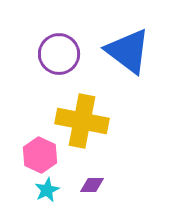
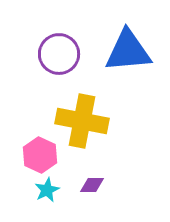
blue triangle: rotated 42 degrees counterclockwise
